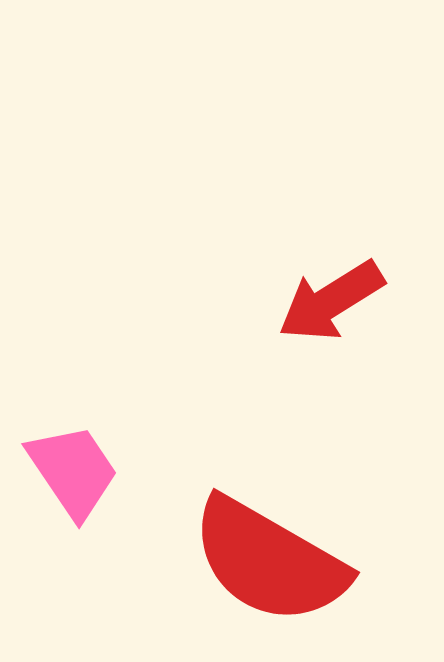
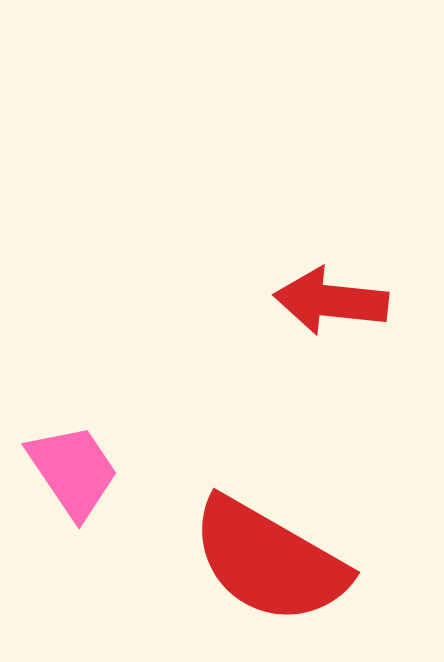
red arrow: rotated 38 degrees clockwise
